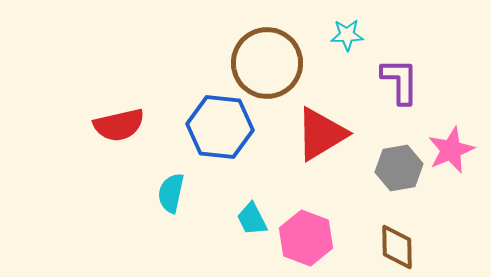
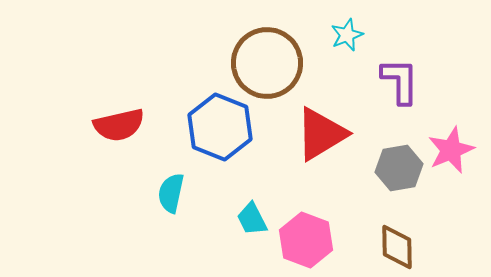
cyan star: rotated 20 degrees counterclockwise
blue hexagon: rotated 16 degrees clockwise
pink hexagon: moved 2 px down
